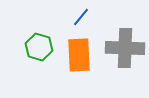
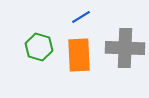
blue line: rotated 18 degrees clockwise
